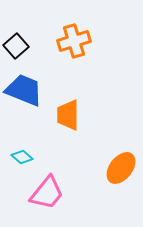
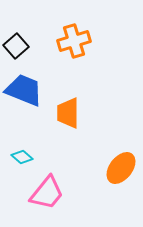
orange trapezoid: moved 2 px up
